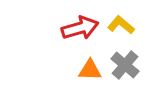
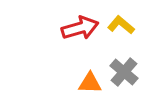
gray cross: moved 1 px left, 7 px down
orange triangle: moved 13 px down
